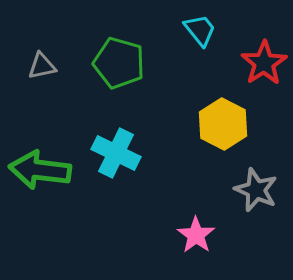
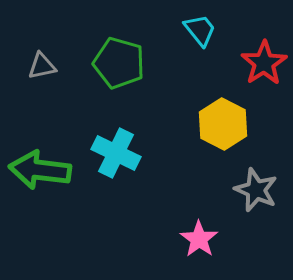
pink star: moved 3 px right, 4 px down
